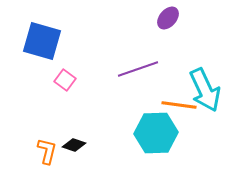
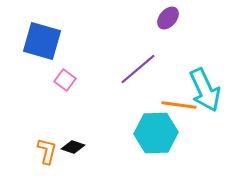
purple line: rotated 21 degrees counterclockwise
black diamond: moved 1 px left, 2 px down
